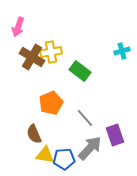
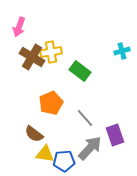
pink arrow: moved 1 px right
brown semicircle: rotated 30 degrees counterclockwise
yellow triangle: moved 1 px up
blue pentagon: moved 2 px down
